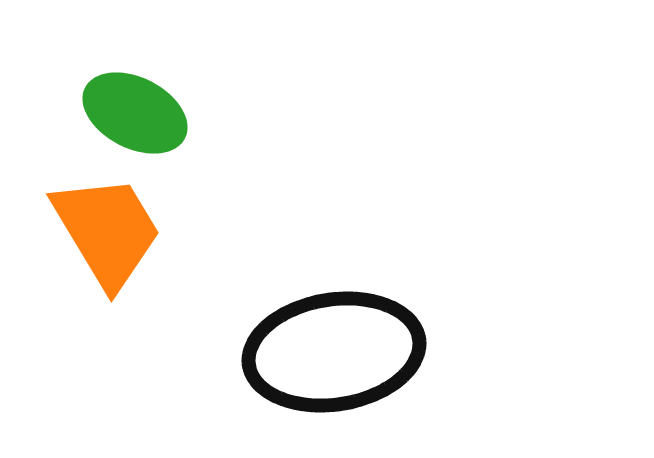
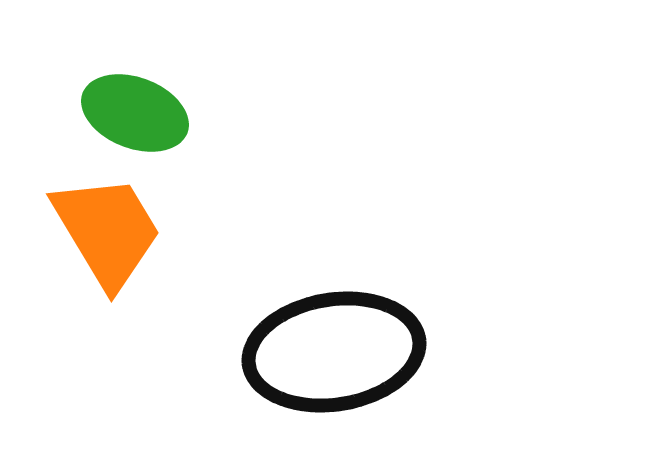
green ellipse: rotated 6 degrees counterclockwise
